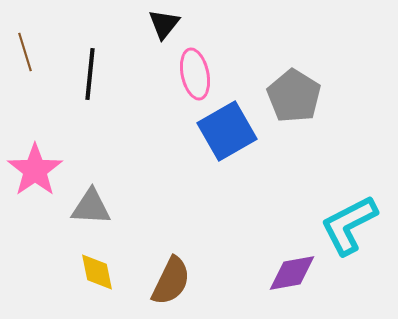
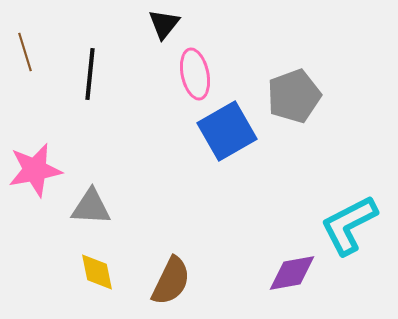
gray pentagon: rotated 20 degrees clockwise
pink star: rotated 24 degrees clockwise
